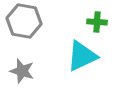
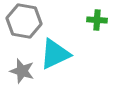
green cross: moved 2 px up
cyan triangle: moved 27 px left, 2 px up
